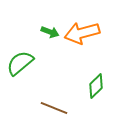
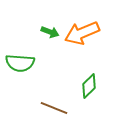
orange arrow: rotated 8 degrees counterclockwise
green semicircle: rotated 136 degrees counterclockwise
green diamond: moved 7 px left
